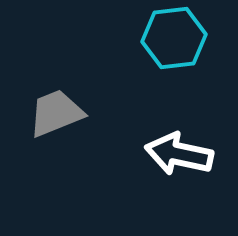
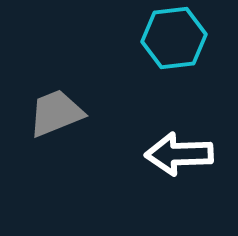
white arrow: rotated 14 degrees counterclockwise
